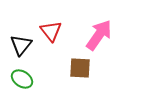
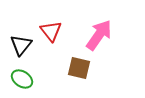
brown square: moved 1 px left; rotated 10 degrees clockwise
